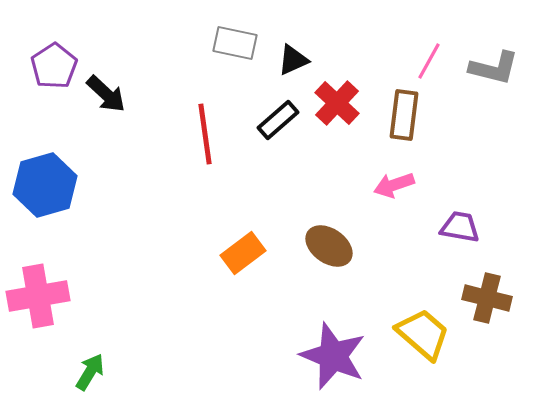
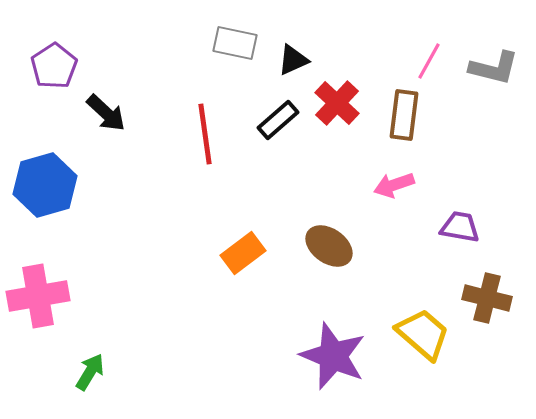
black arrow: moved 19 px down
